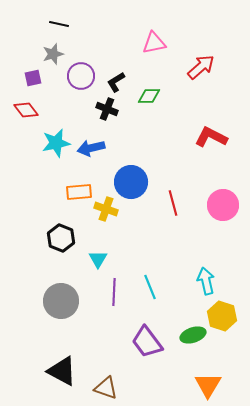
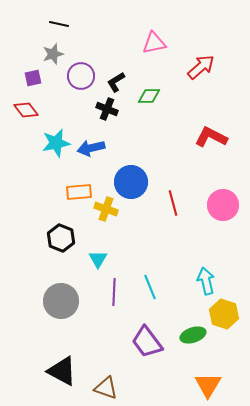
yellow hexagon: moved 2 px right, 2 px up
